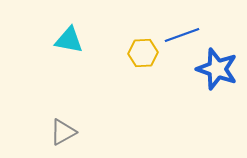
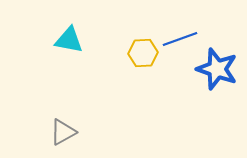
blue line: moved 2 px left, 4 px down
